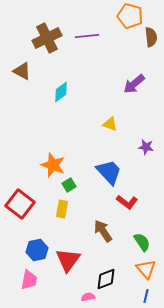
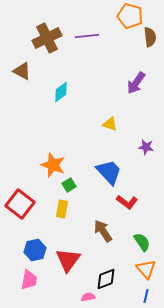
brown semicircle: moved 1 px left
purple arrow: moved 2 px right, 1 px up; rotated 15 degrees counterclockwise
blue hexagon: moved 2 px left
